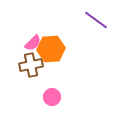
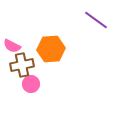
pink semicircle: moved 21 px left, 3 px down; rotated 72 degrees clockwise
brown cross: moved 9 px left
pink circle: moved 21 px left, 13 px up
